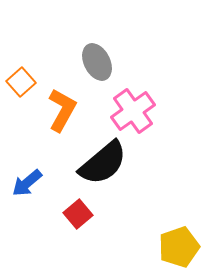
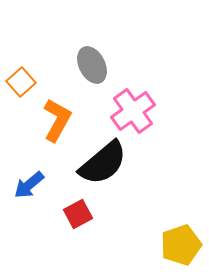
gray ellipse: moved 5 px left, 3 px down
orange L-shape: moved 5 px left, 10 px down
blue arrow: moved 2 px right, 2 px down
red square: rotated 12 degrees clockwise
yellow pentagon: moved 2 px right, 2 px up
